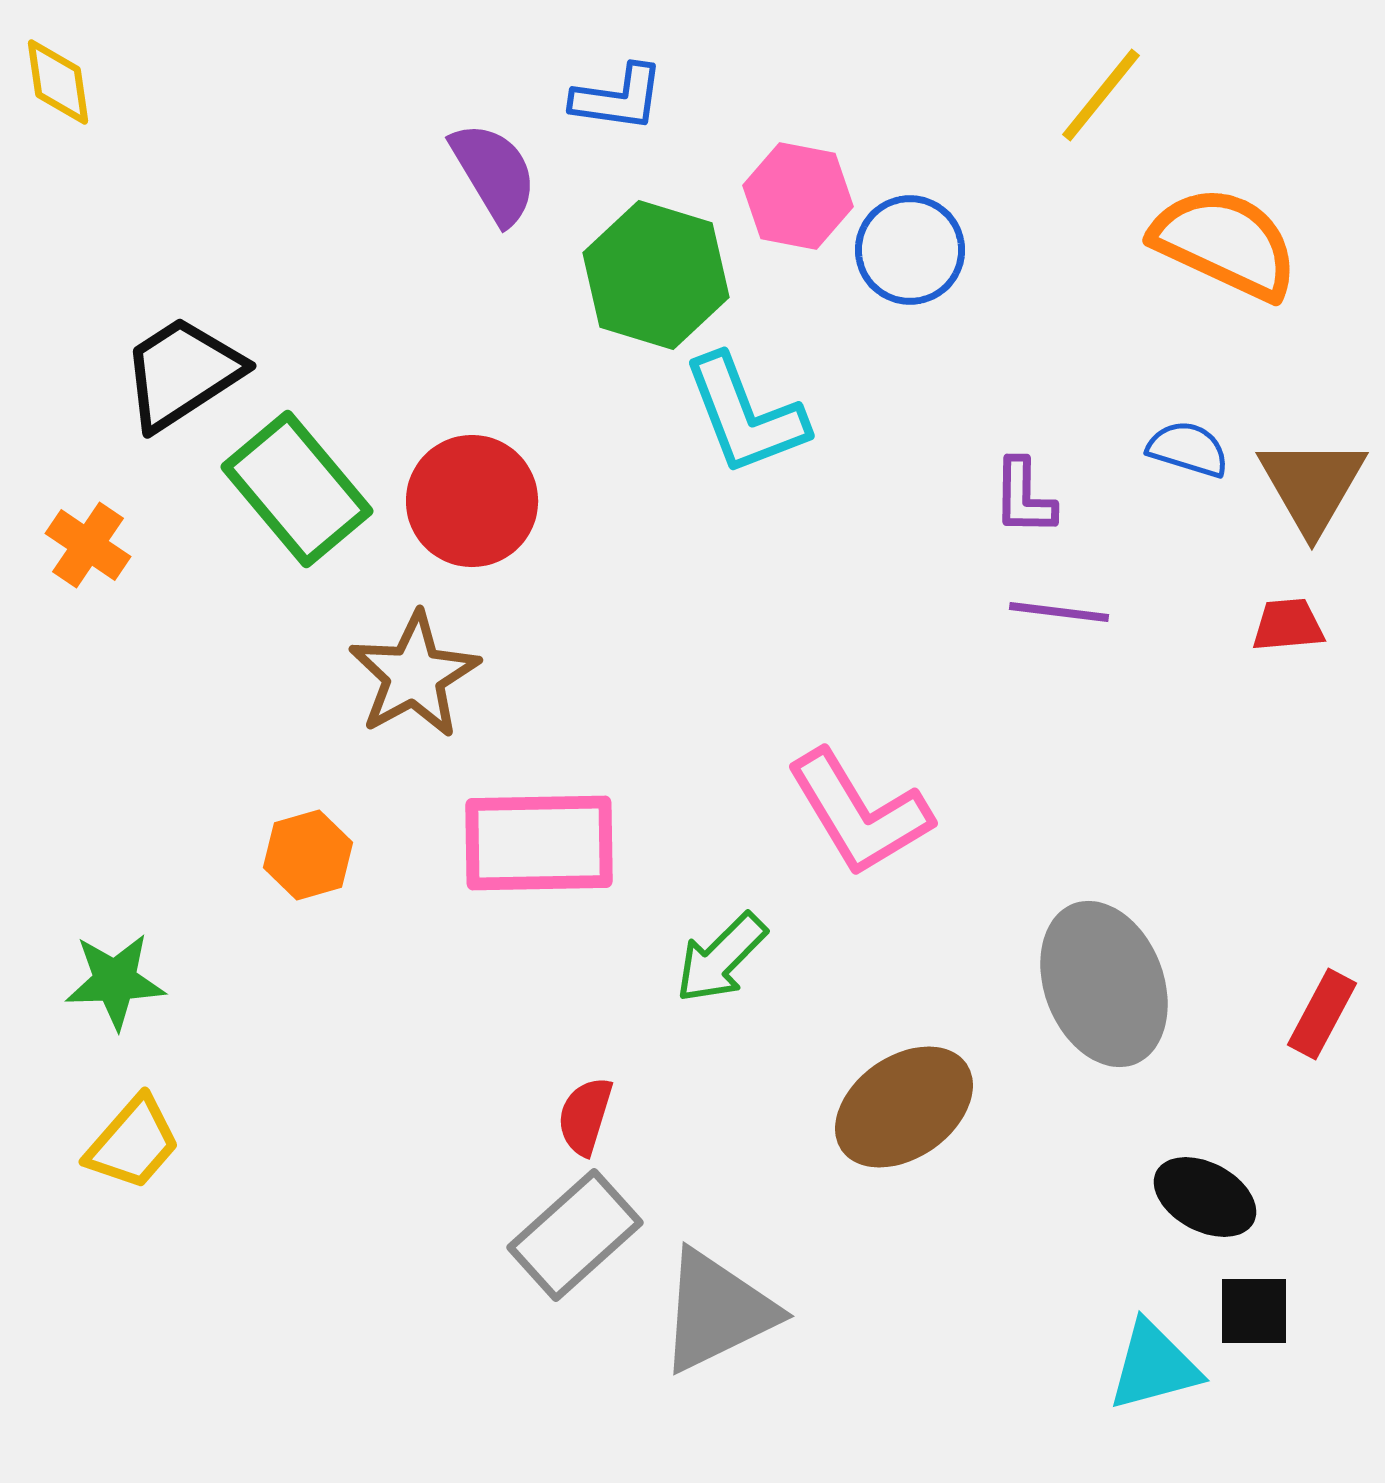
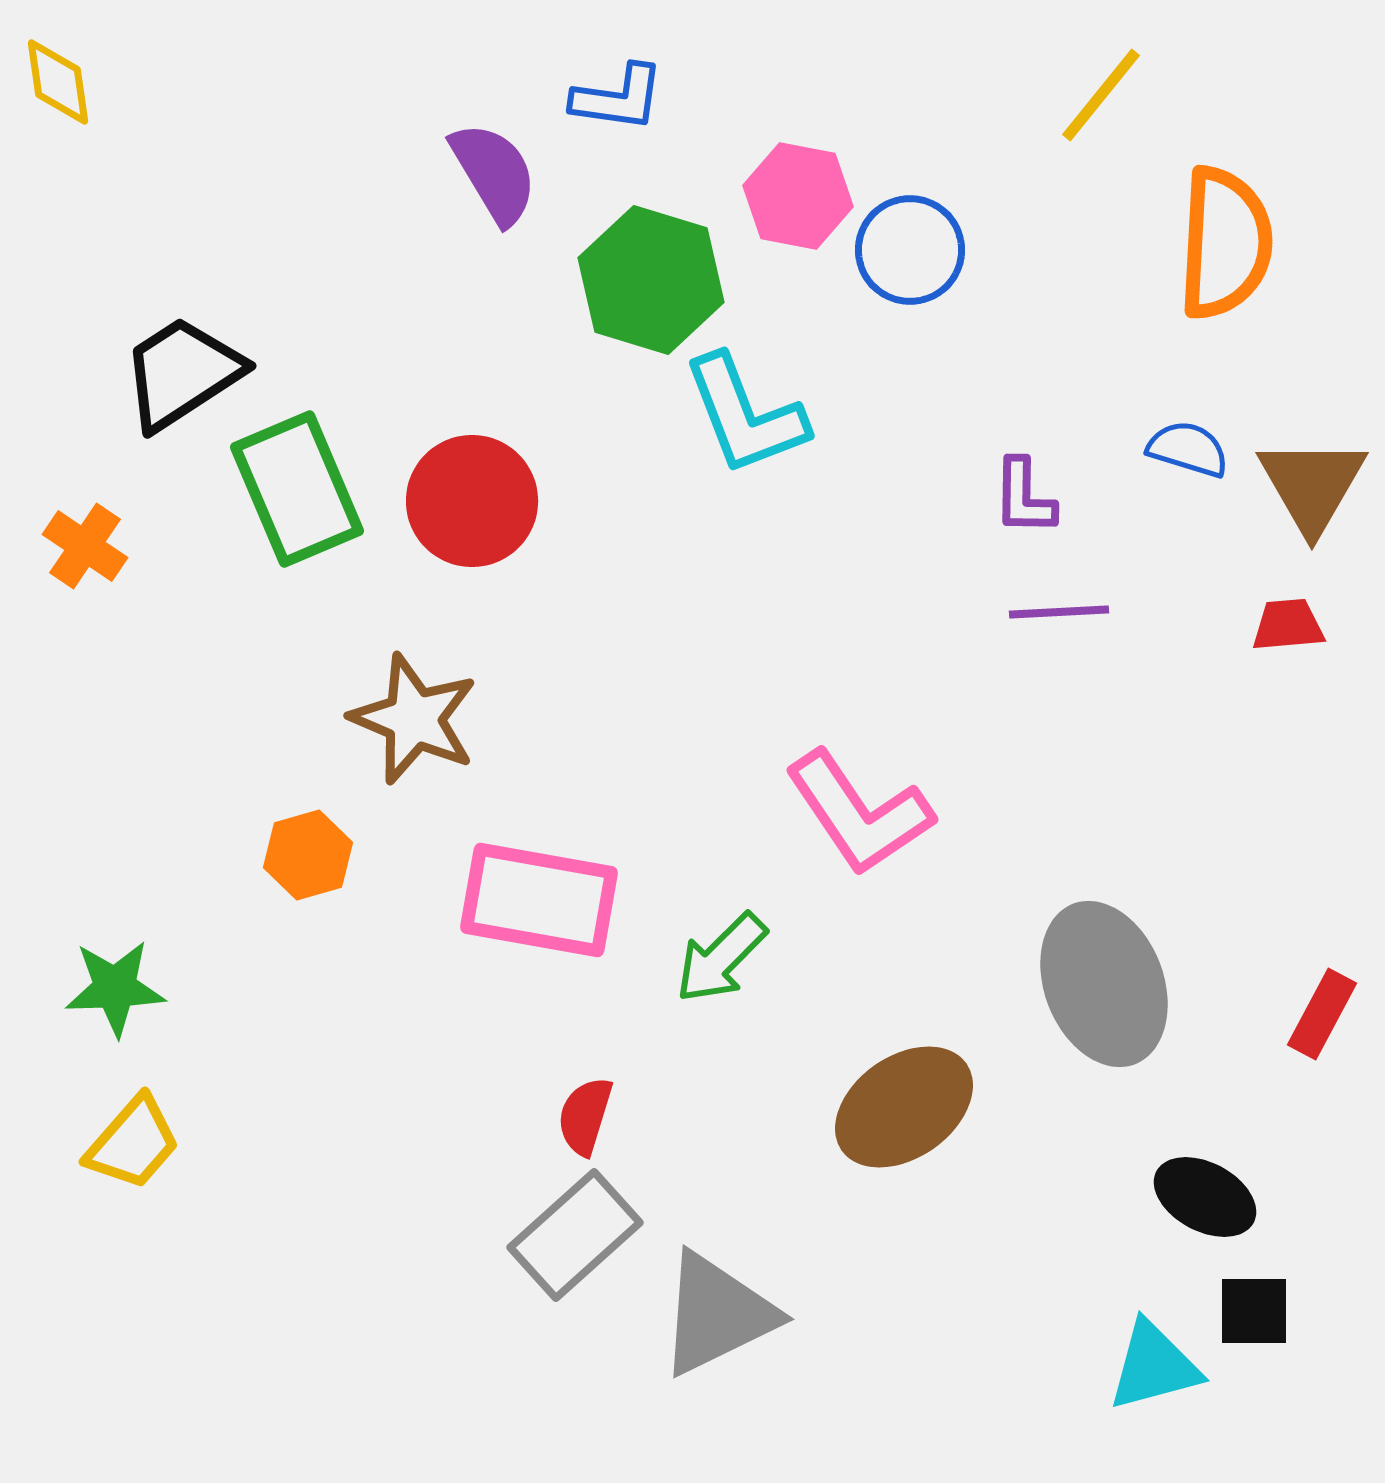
orange semicircle: rotated 68 degrees clockwise
green hexagon: moved 5 px left, 5 px down
green rectangle: rotated 17 degrees clockwise
orange cross: moved 3 px left, 1 px down
purple line: rotated 10 degrees counterclockwise
brown star: moved 44 px down; rotated 20 degrees counterclockwise
pink L-shape: rotated 3 degrees counterclockwise
pink rectangle: moved 57 px down; rotated 11 degrees clockwise
green star: moved 7 px down
gray triangle: moved 3 px down
